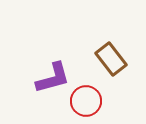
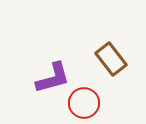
red circle: moved 2 px left, 2 px down
